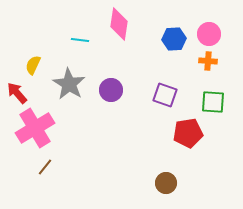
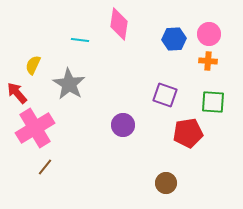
purple circle: moved 12 px right, 35 px down
